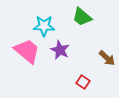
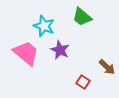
cyan star: rotated 20 degrees clockwise
pink trapezoid: moved 1 px left, 2 px down
brown arrow: moved 9 px down
